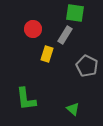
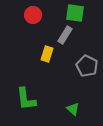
red circle: moved 14 px up
